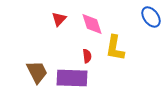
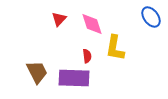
purple rectangle: moved 2 px right
